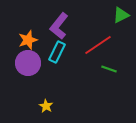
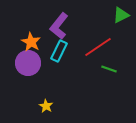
orange star: moved 3 px right, 2 px down; rotated 24 degrees counterclockwise
red line: moved 2 px down
cyan rectangle: moved 2 px right, 1 px up
